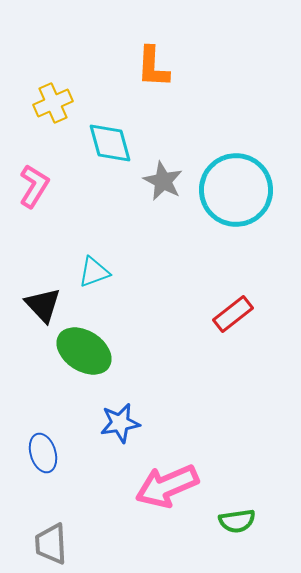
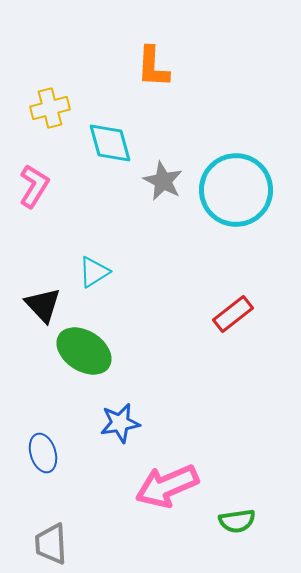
yellow cross: moved 3 px left, 5 px down; rotated 9 degrees clockwise
cyan triangle: rotated 12 degrees counterclockwise
